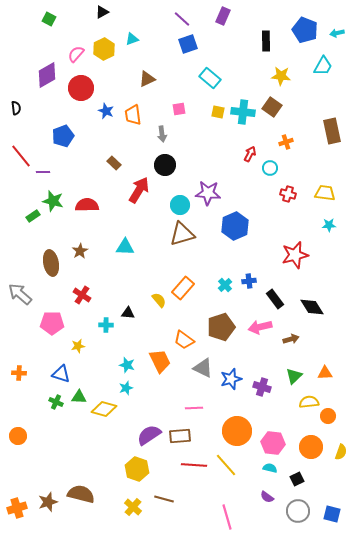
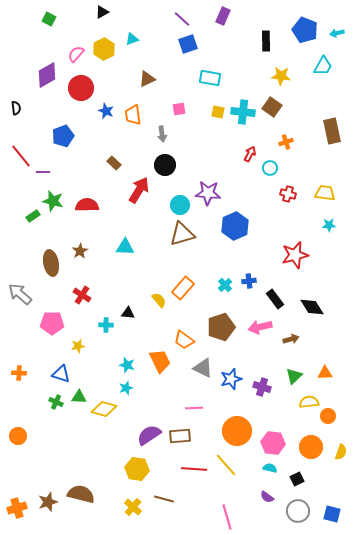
cyan rectangle at (210, 78): rotated 30 degrees counterclockwise
red line at (194, 465): moved 4 px down
yellow hexagon at (137, 469): rotated 10 degrees counterclockwise
